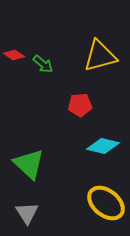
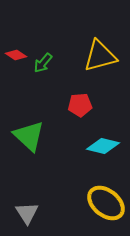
red diamond: moved 2 px right
green arrow: moved 1 px up; rotated 90 degrees clockwise
green triangle: moved 28 px up
